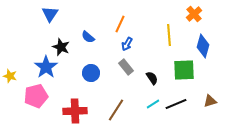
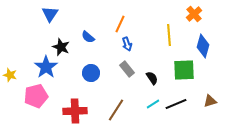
blue arrow: rotated 48 degrees counterclockwise
gray rectangle: moved 1 px right, 2 px down
yellow star: moved 1 px up
